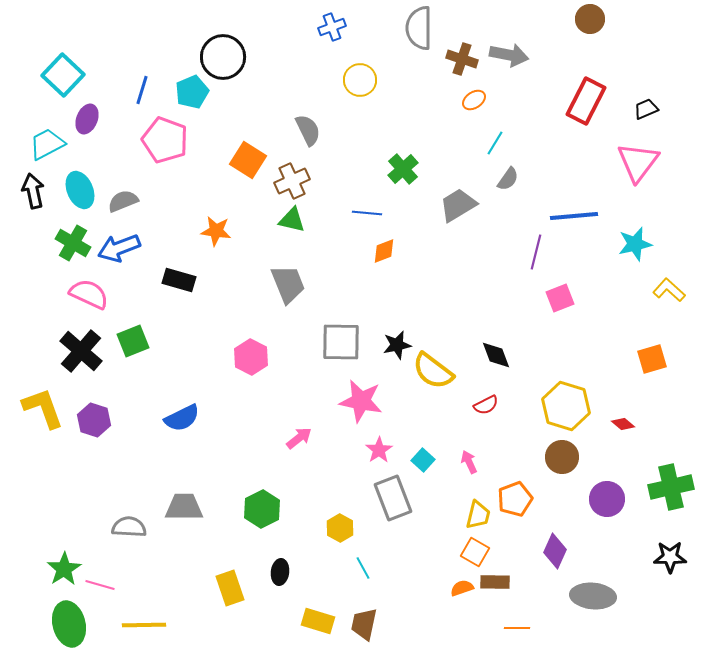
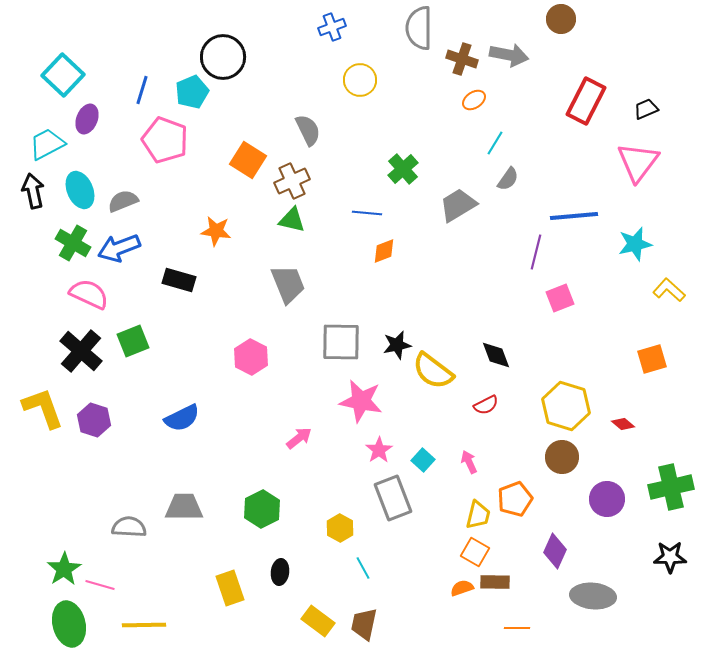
brown circle at (590, 19): moved 29 px left
yellow rectangle at (318, 621): rotated 20 degrees clockwise
